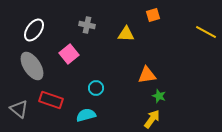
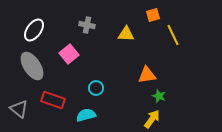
yellow line: moved 33 px left, 3 px down; rotated 35 degrees clockwise
red rectangle: moved 2 px right
